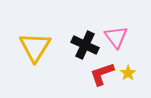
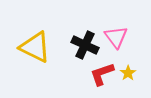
yellow triangle: rotated 36 degrees counterclockwise
